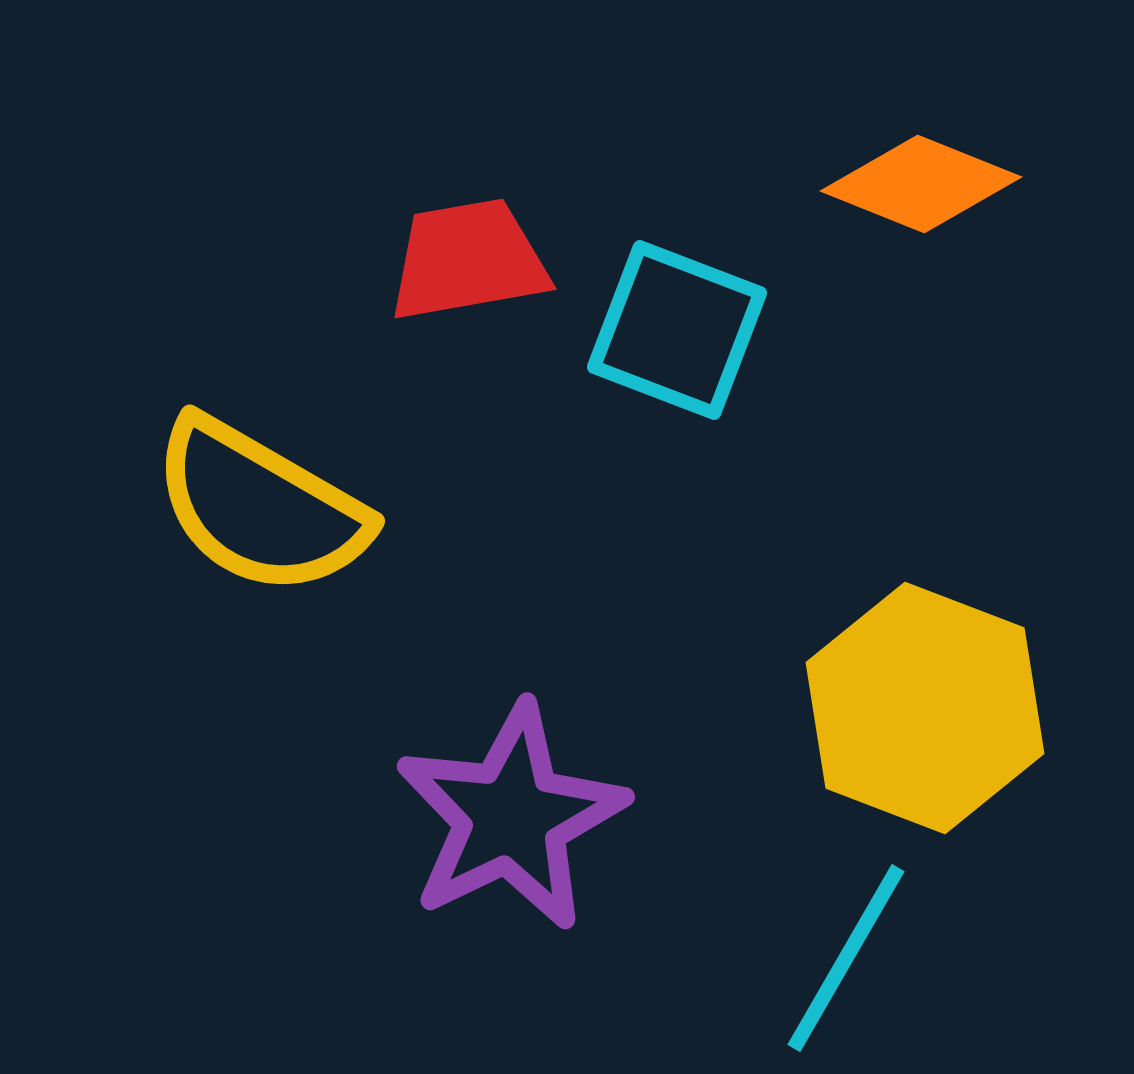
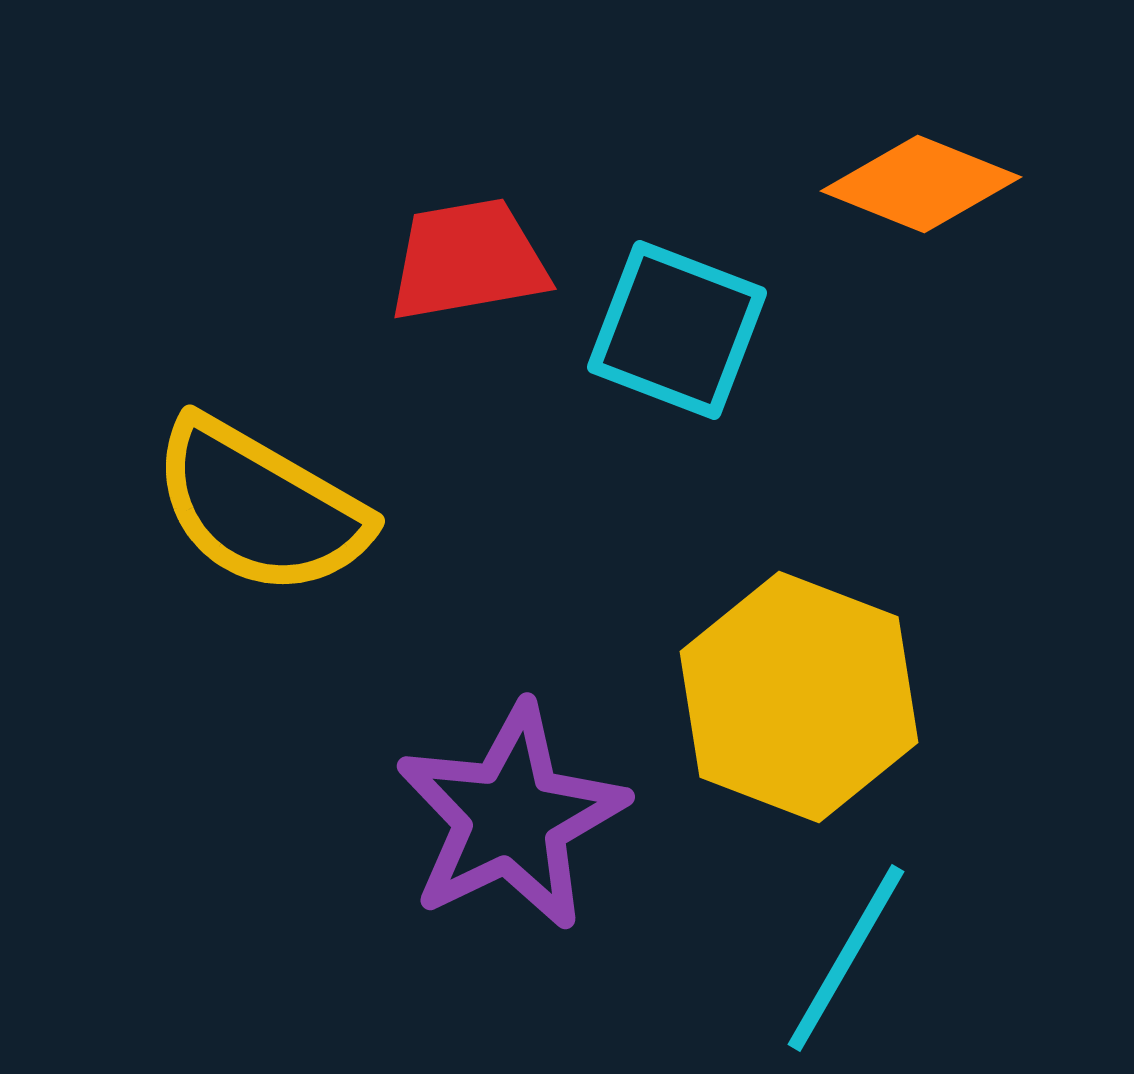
yellow hexagon: moved 126 px left, 11 px up
